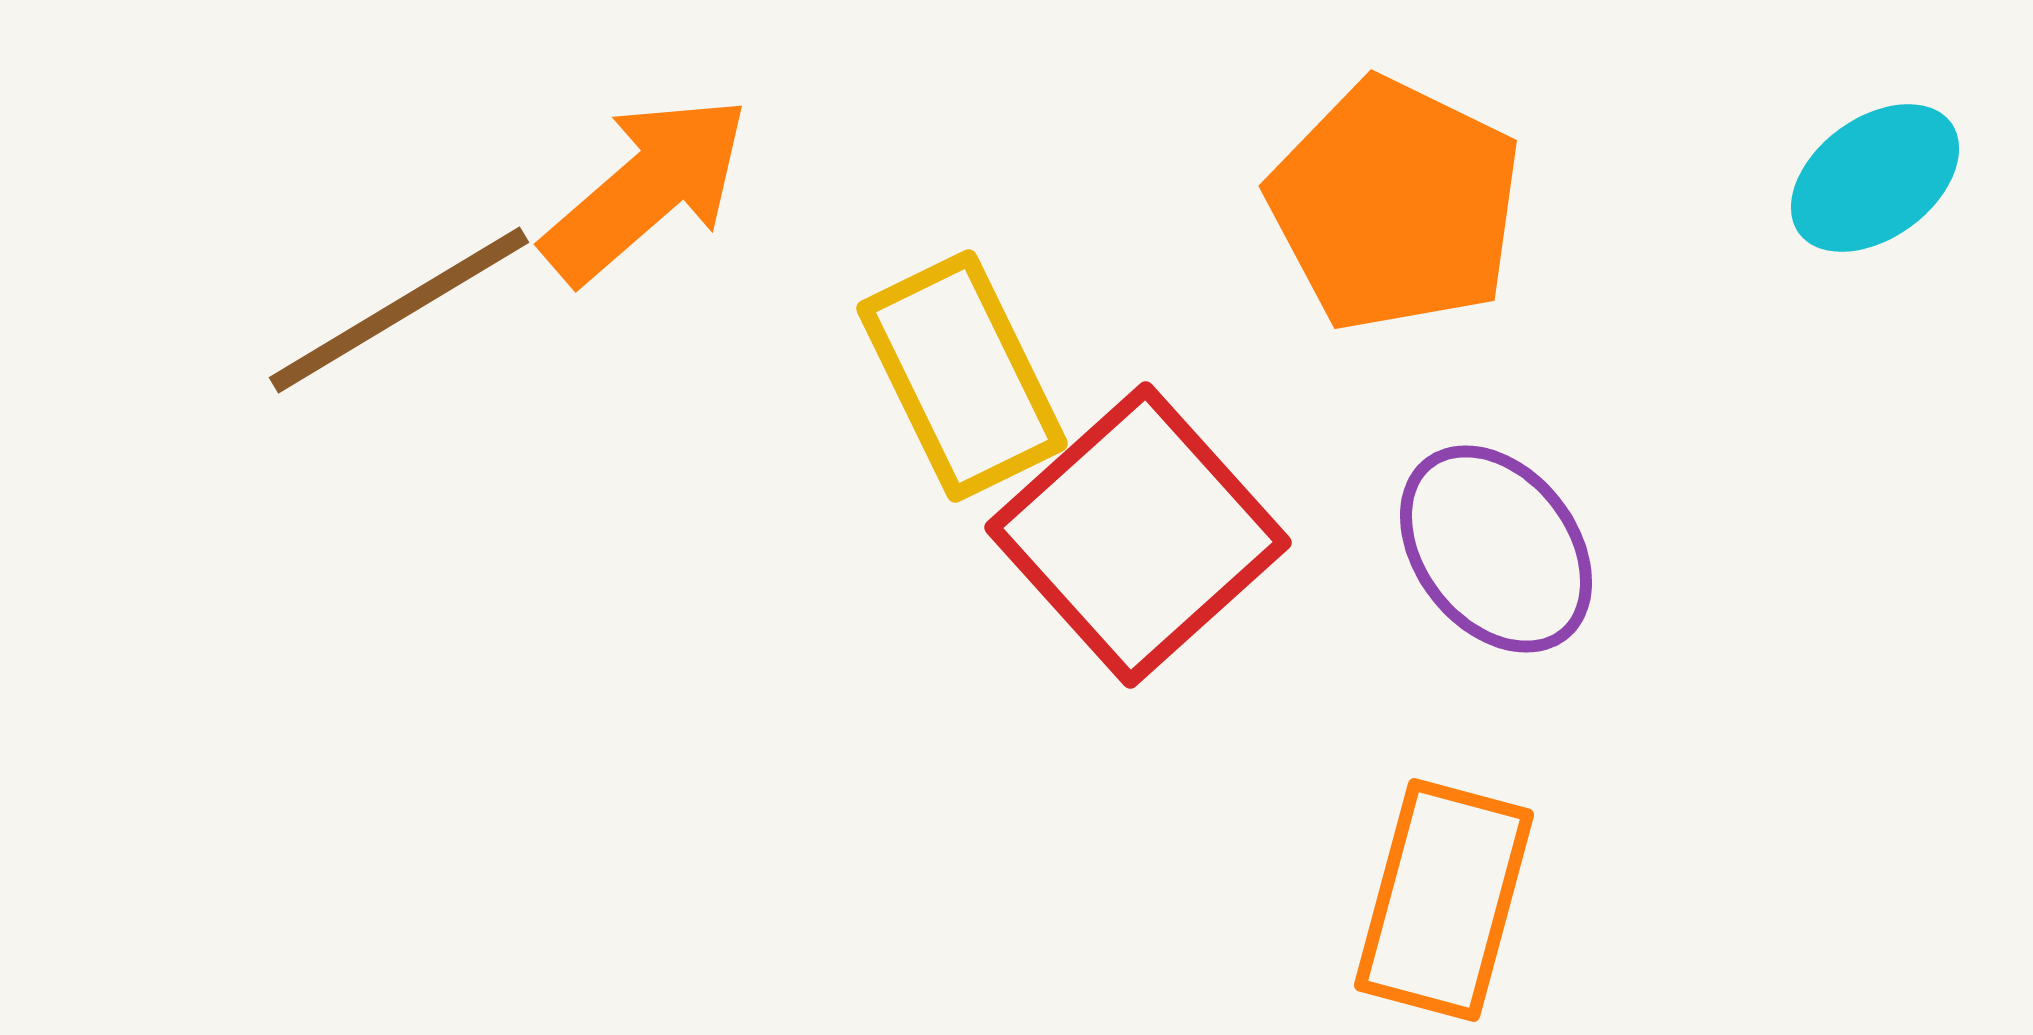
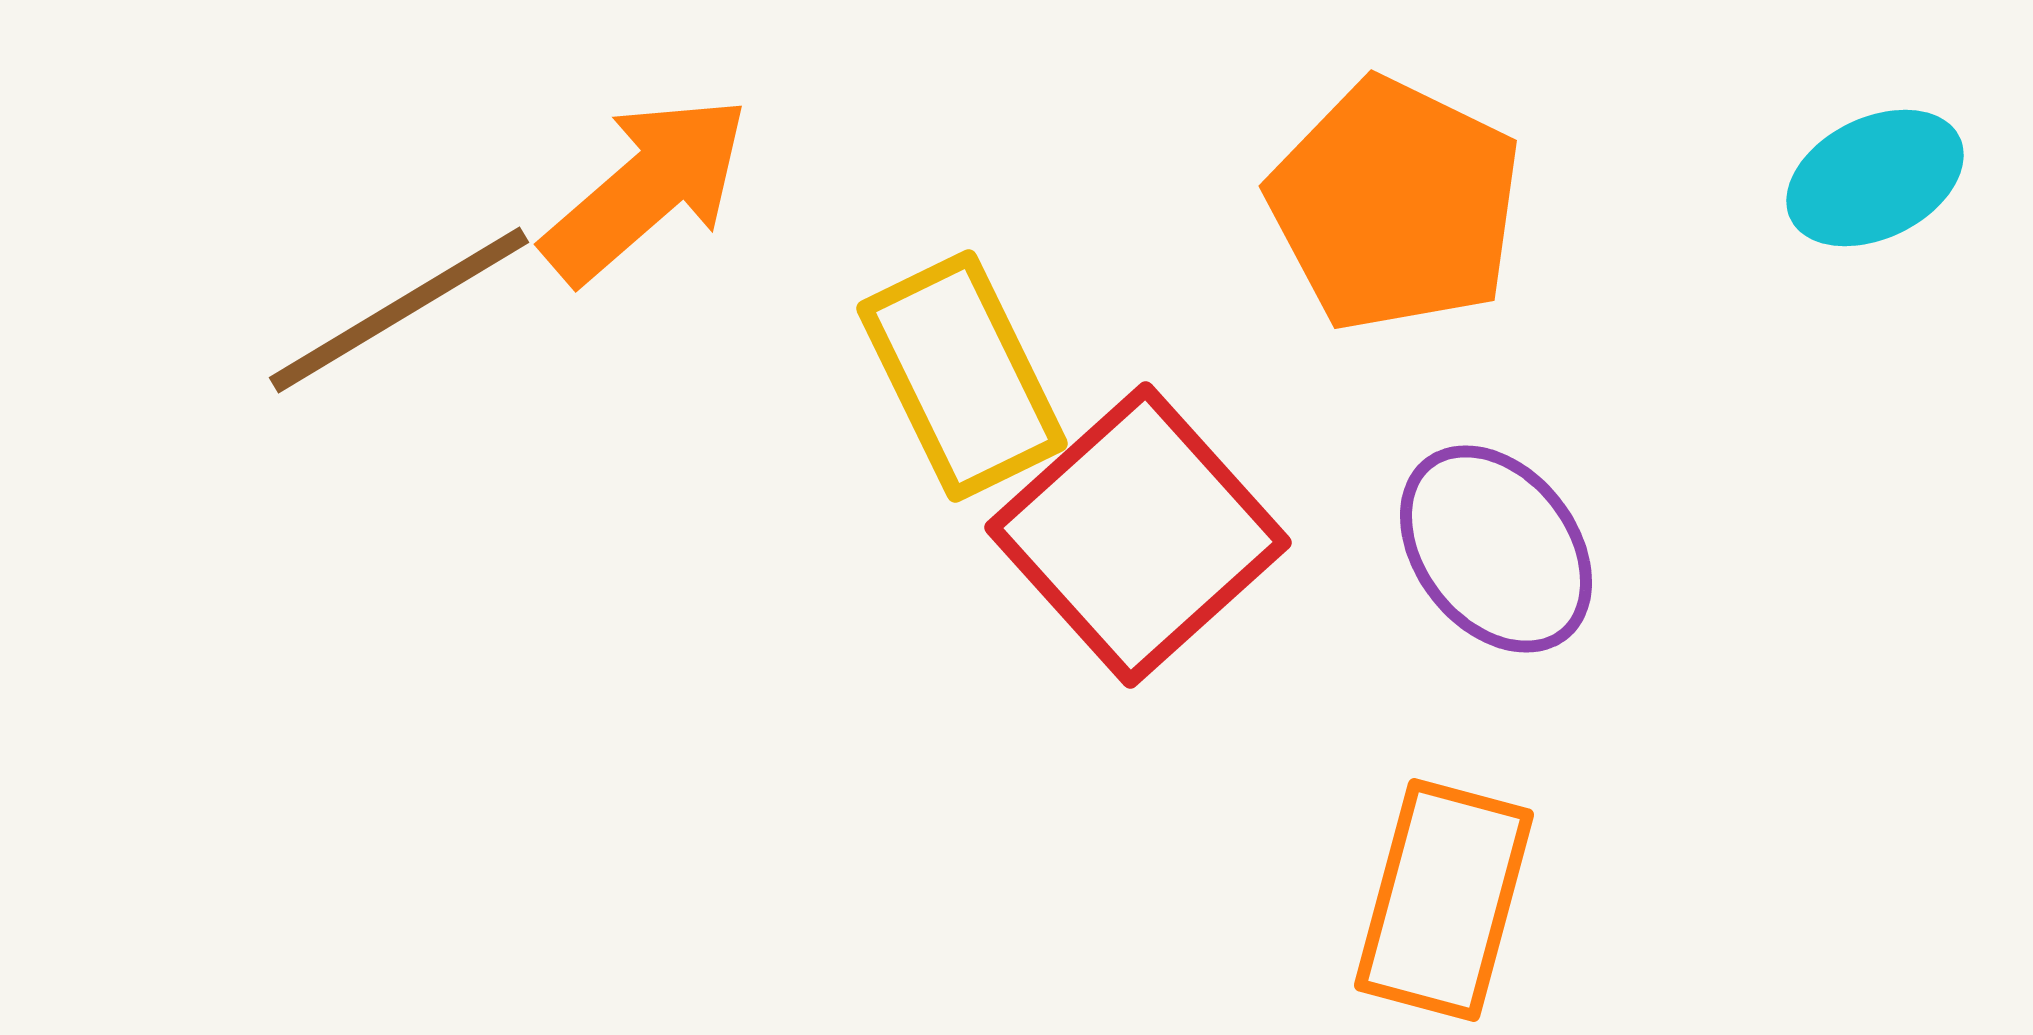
cyan ellipse: rotated 10 degrees clockwise
